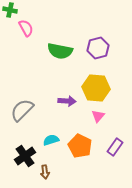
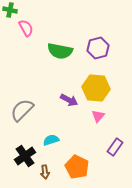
purple arrow: moved 2 px right, 1 px up; rotated 24 degrees clockwise
orange pentagon: moved 3 px left, 21 px down
